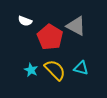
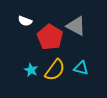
yellow semicircle: rotated 80 degrees clockwise
